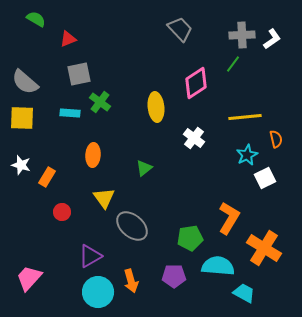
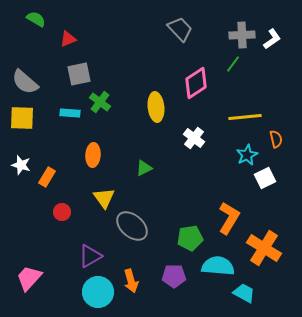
green triangle: rotated 12 degrees clockwise
